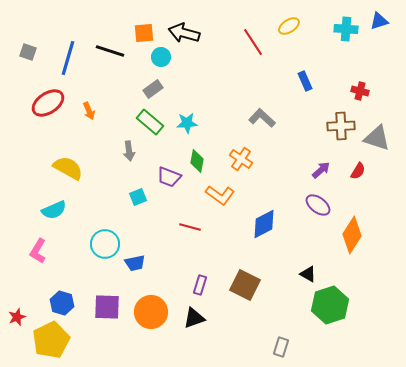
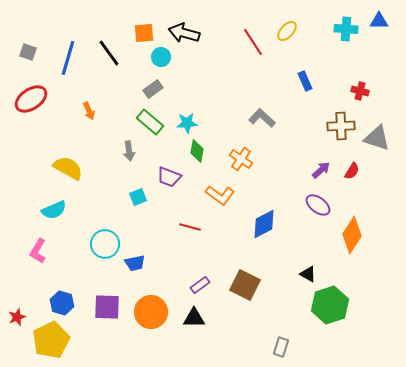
blue triangle at (379, 21): rotated 18 degrees clockwise
yellow ellipse at (289, 26): moved 2 px left, 5 px down; rotated 15 degrees counterclockwise
black line at (110, 51): moved 1 px left, 2 px down; rotated 36 degrees clockwise
red ellipse at (48, 103): moved 17 px left, 4 px up
green diamond at (197, 161): moved 10 px up
red semicircle at (358, 171): moved 6 px left
purple rectangle at (200, 285): rotated 36 degrees clockwise
black triangle at (194, 318): rotated 20 degrees clockwise
